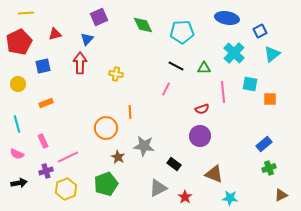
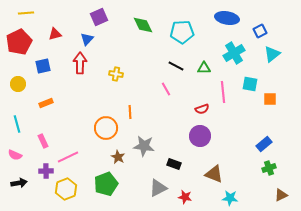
cyan cross at (234, 53): rotated 15 degrees clockwise
pink line at (166, 89): rotated 56 degrees counterclockwise
pink semicircle at (17, 154): moved 2 px left, 1 px down
black rectangle at (174, 164): rotated 16 degrees counterclockwise
purple cross at (46, 171): rotated 16 degrees clockwise
red star at (185, 197): rotated 24 degrees counterclockwise
